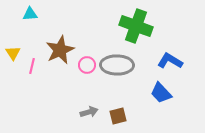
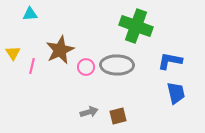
blue L-shape: rotated 20 degrees counterclockwise
pink circle: moved 1 px left, 2 px down
blue trapezoid: moved 15 px right; rotated 150 degrees counterclockwise
